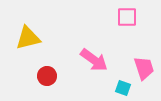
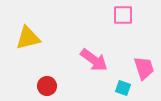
pink square: moved 4 px left, 2 px up
red circle: moved 10 px down
